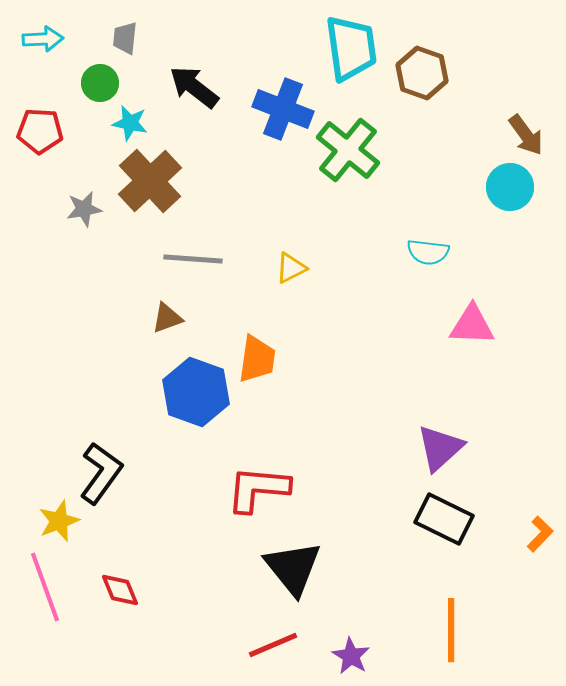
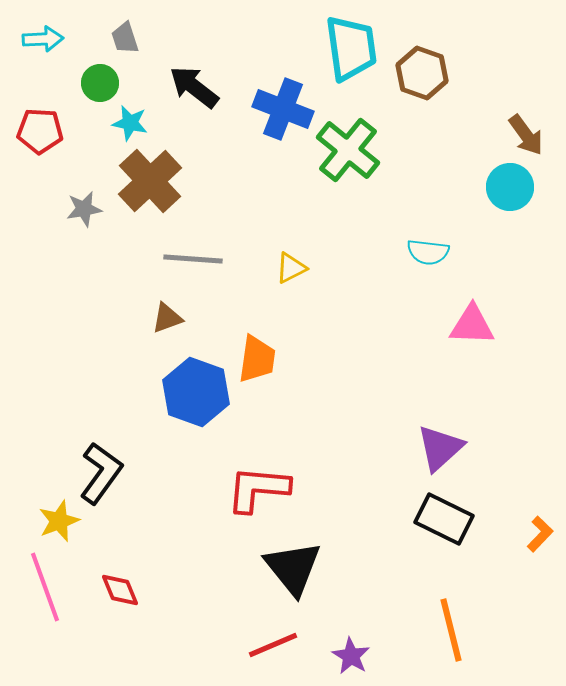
gray trapezoid: rotated 24 degrees counterclockwise
orange line: rotated 14 degrees counterclockwise
